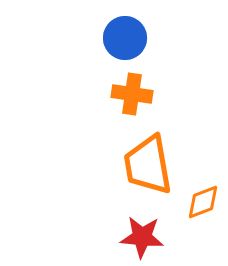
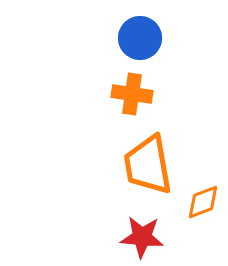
blue circle: moved 15 px right
